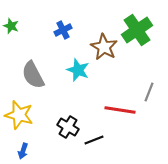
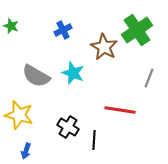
cyan star: moved 5 px left, 3 px down
gray semicircle: moved 3 px right, 1 px down; rotated 32 degrees counterclockwise
gray line: moved 14 px up
black line: rotated 66 degrees counterclockwise
blue arrow: moved 3 px right
